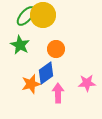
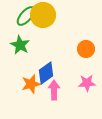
orange circle: moved 30 px right
pink arrow: moved 4 px left, 3 px up
